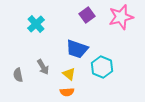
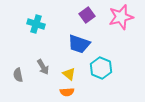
cyan cross: rotated 30 degrees counterclockwise
blue trapezoid: moved 2 px right, 5 px up
cyan hexagon: moved 1 px left, 1 px down
